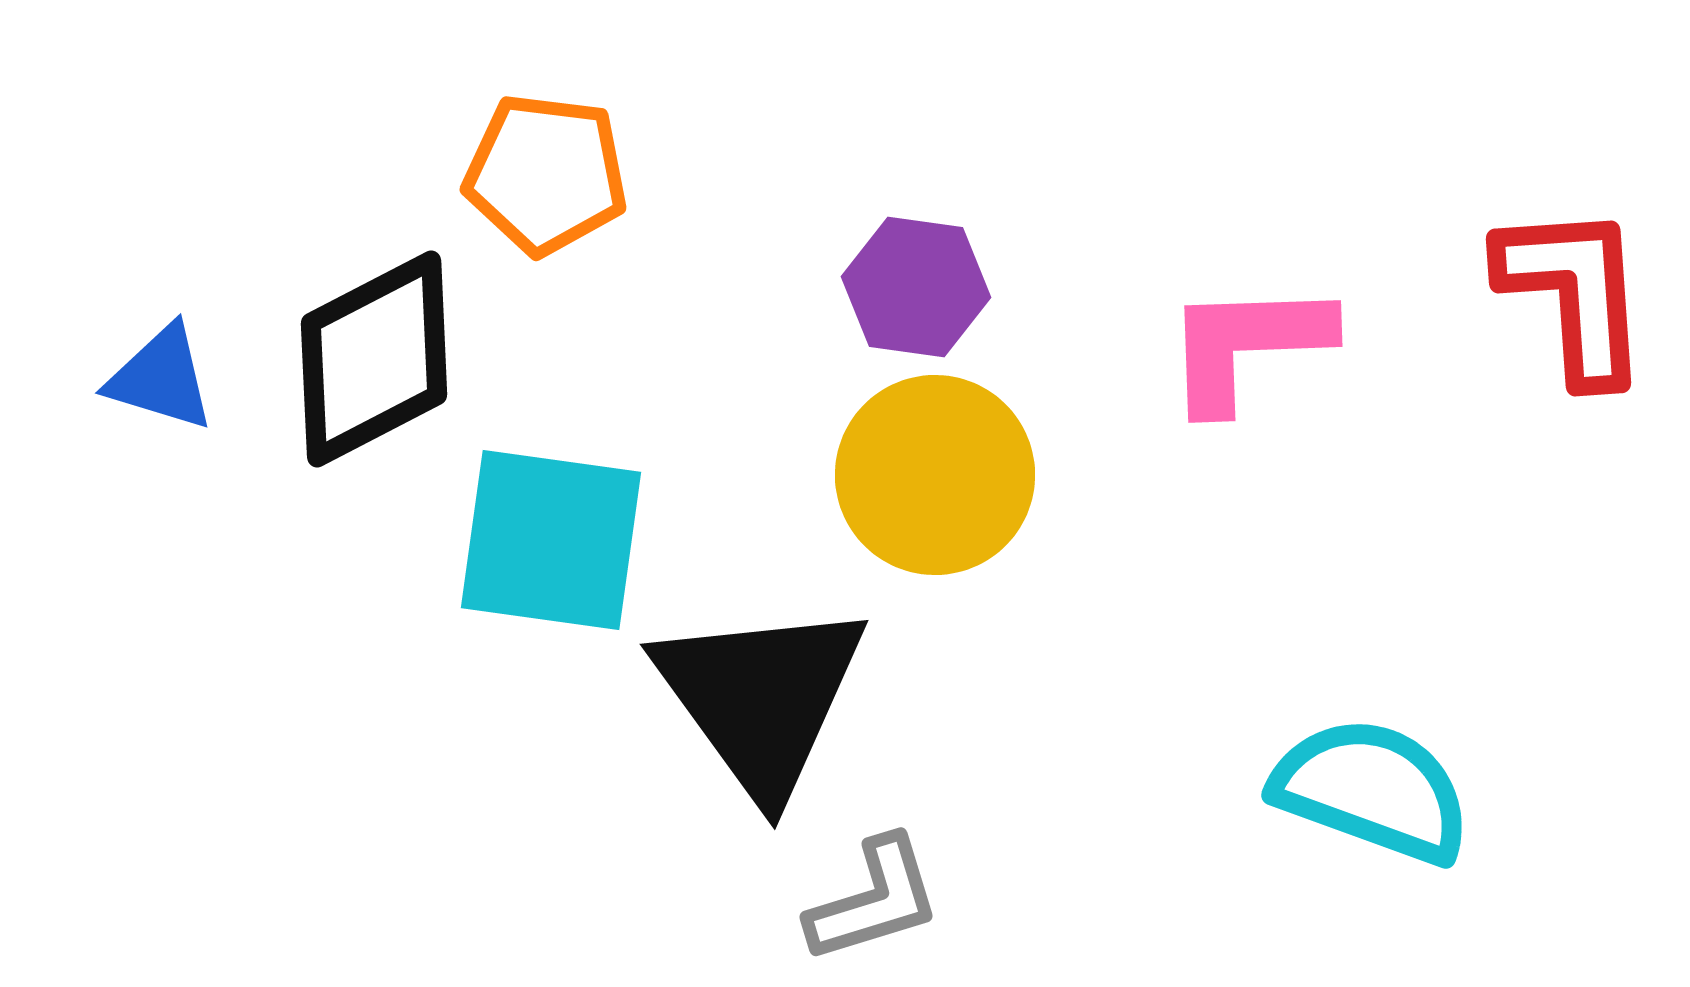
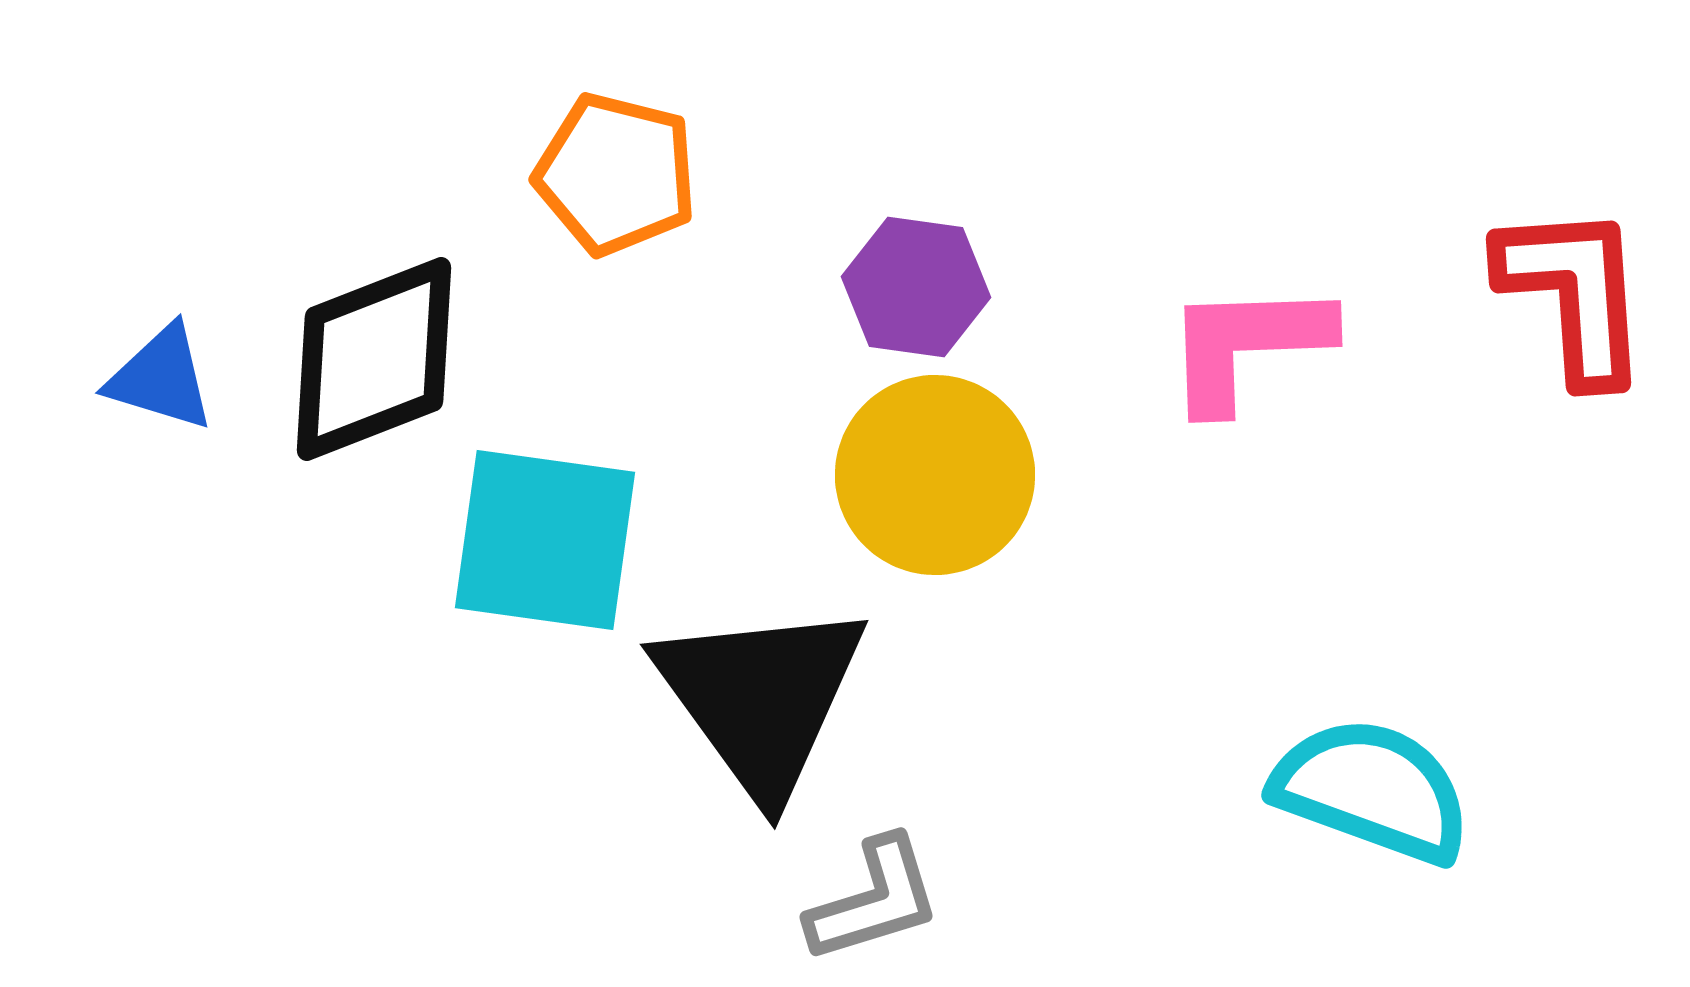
orange pentagon: moved 70 px right; rotated 7 degrees clockwise
black diamond: rotated 6 degrees clockwise
cyan square: moved 6 px left
